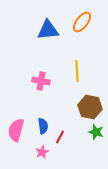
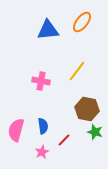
yellow line: rotated 40 degrees clockwise
brown hexagon: moved 3 px left, 2 px down
green star: moved 1 px left
red line: moved 4 px right, 3 px down; rotated 16 degrees clockwise
